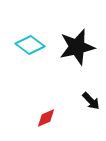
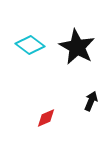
black star: rotated 30 degrees counterclockwise
black arrow: rotated 114 degrees counterclockwise
